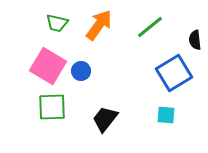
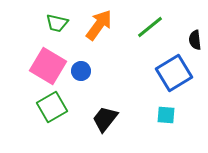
green square: rotated 28 degrees counterclockwise
